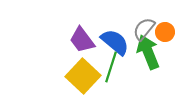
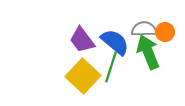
gray semicircle: rotated 50 degrees clockwise
